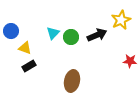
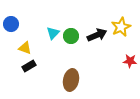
yellow star: moved 7 px down
blue circle: moved 7 px up
green circle: moved 1 px up
brown ellipse: moved 1 px left, 1 px up
